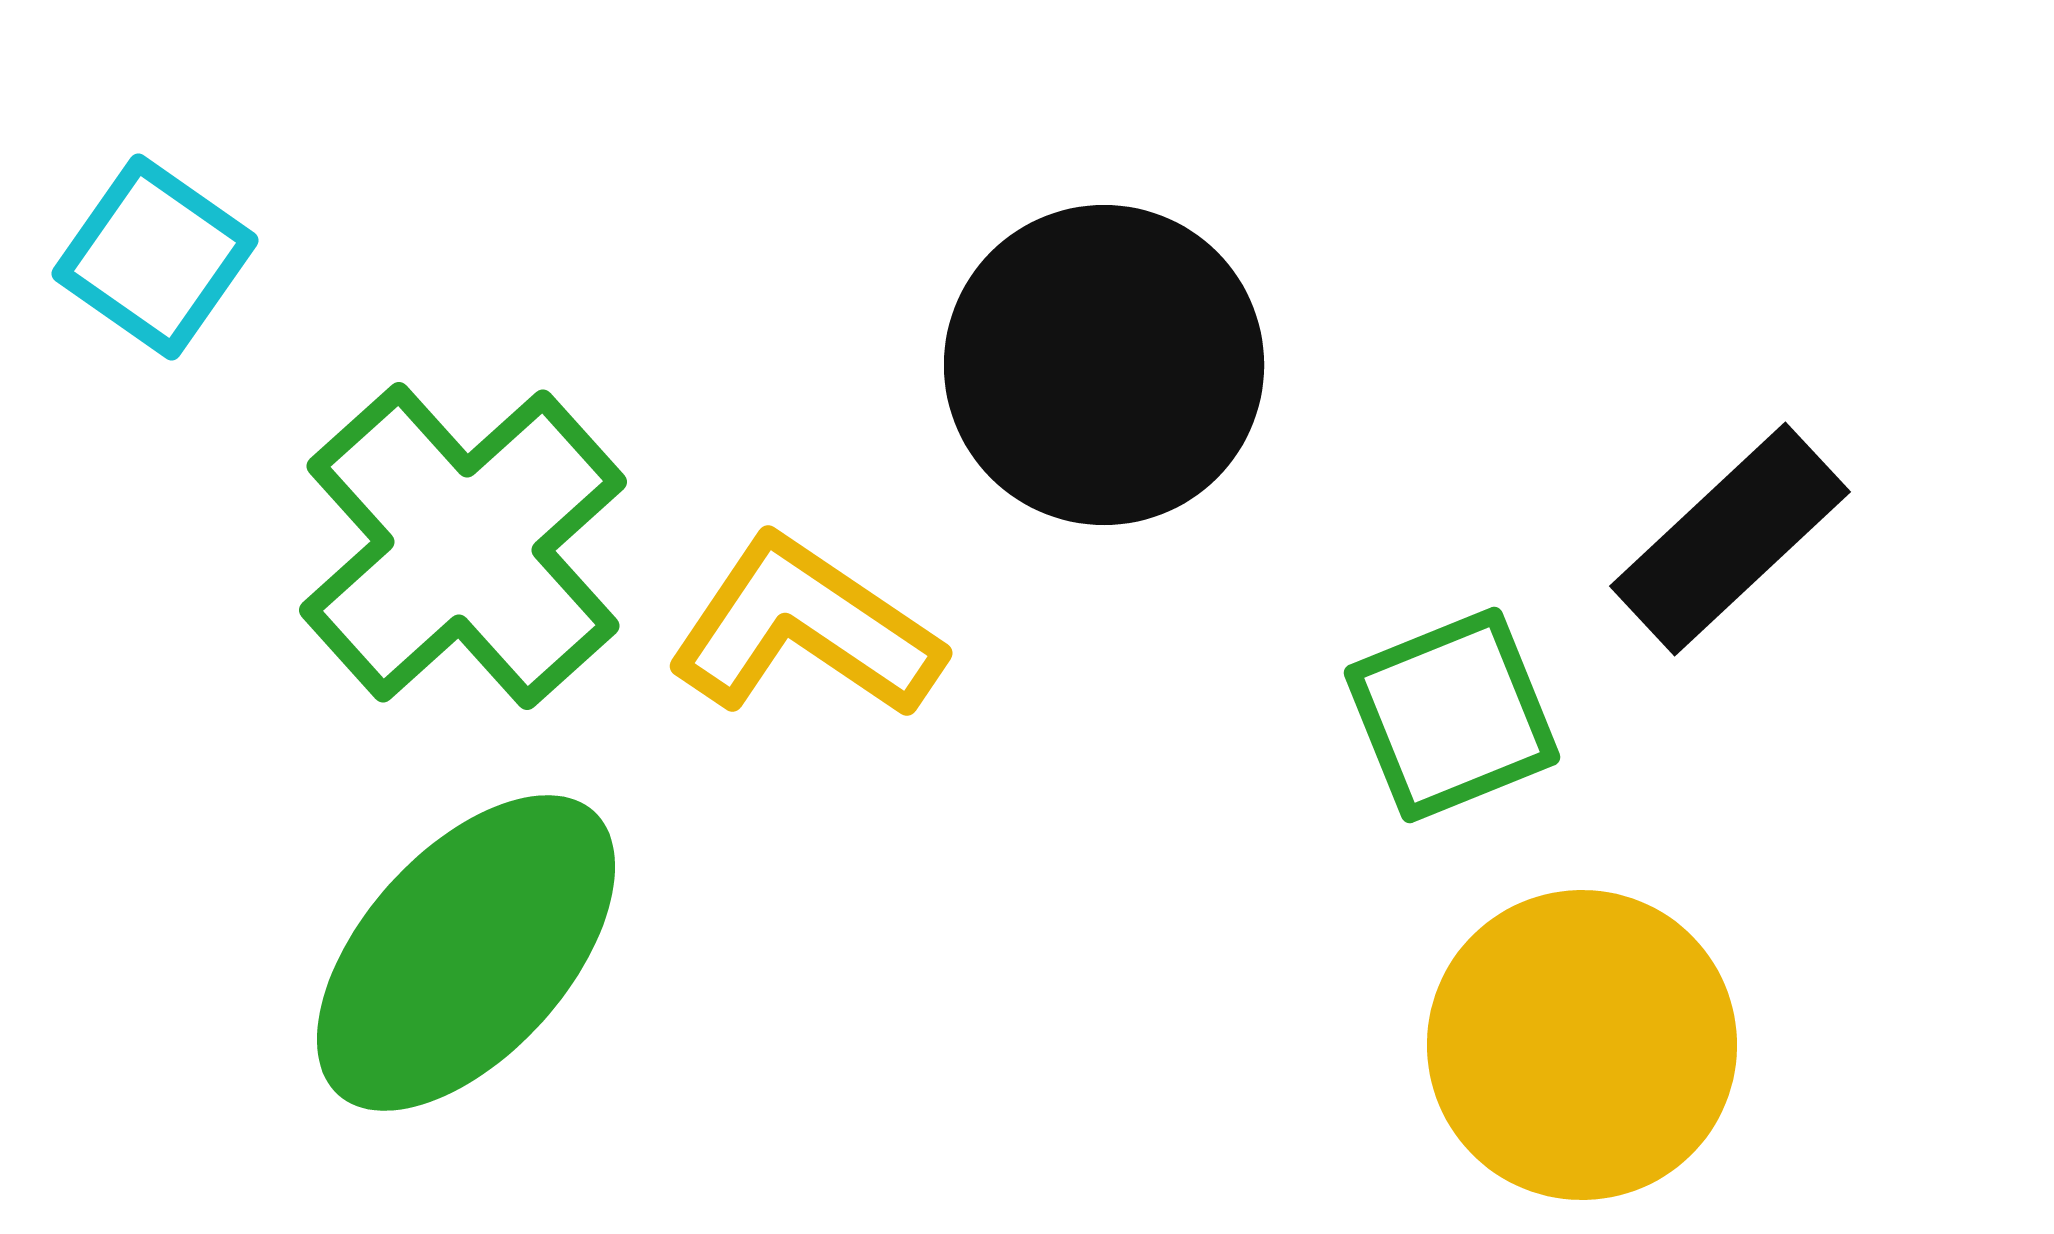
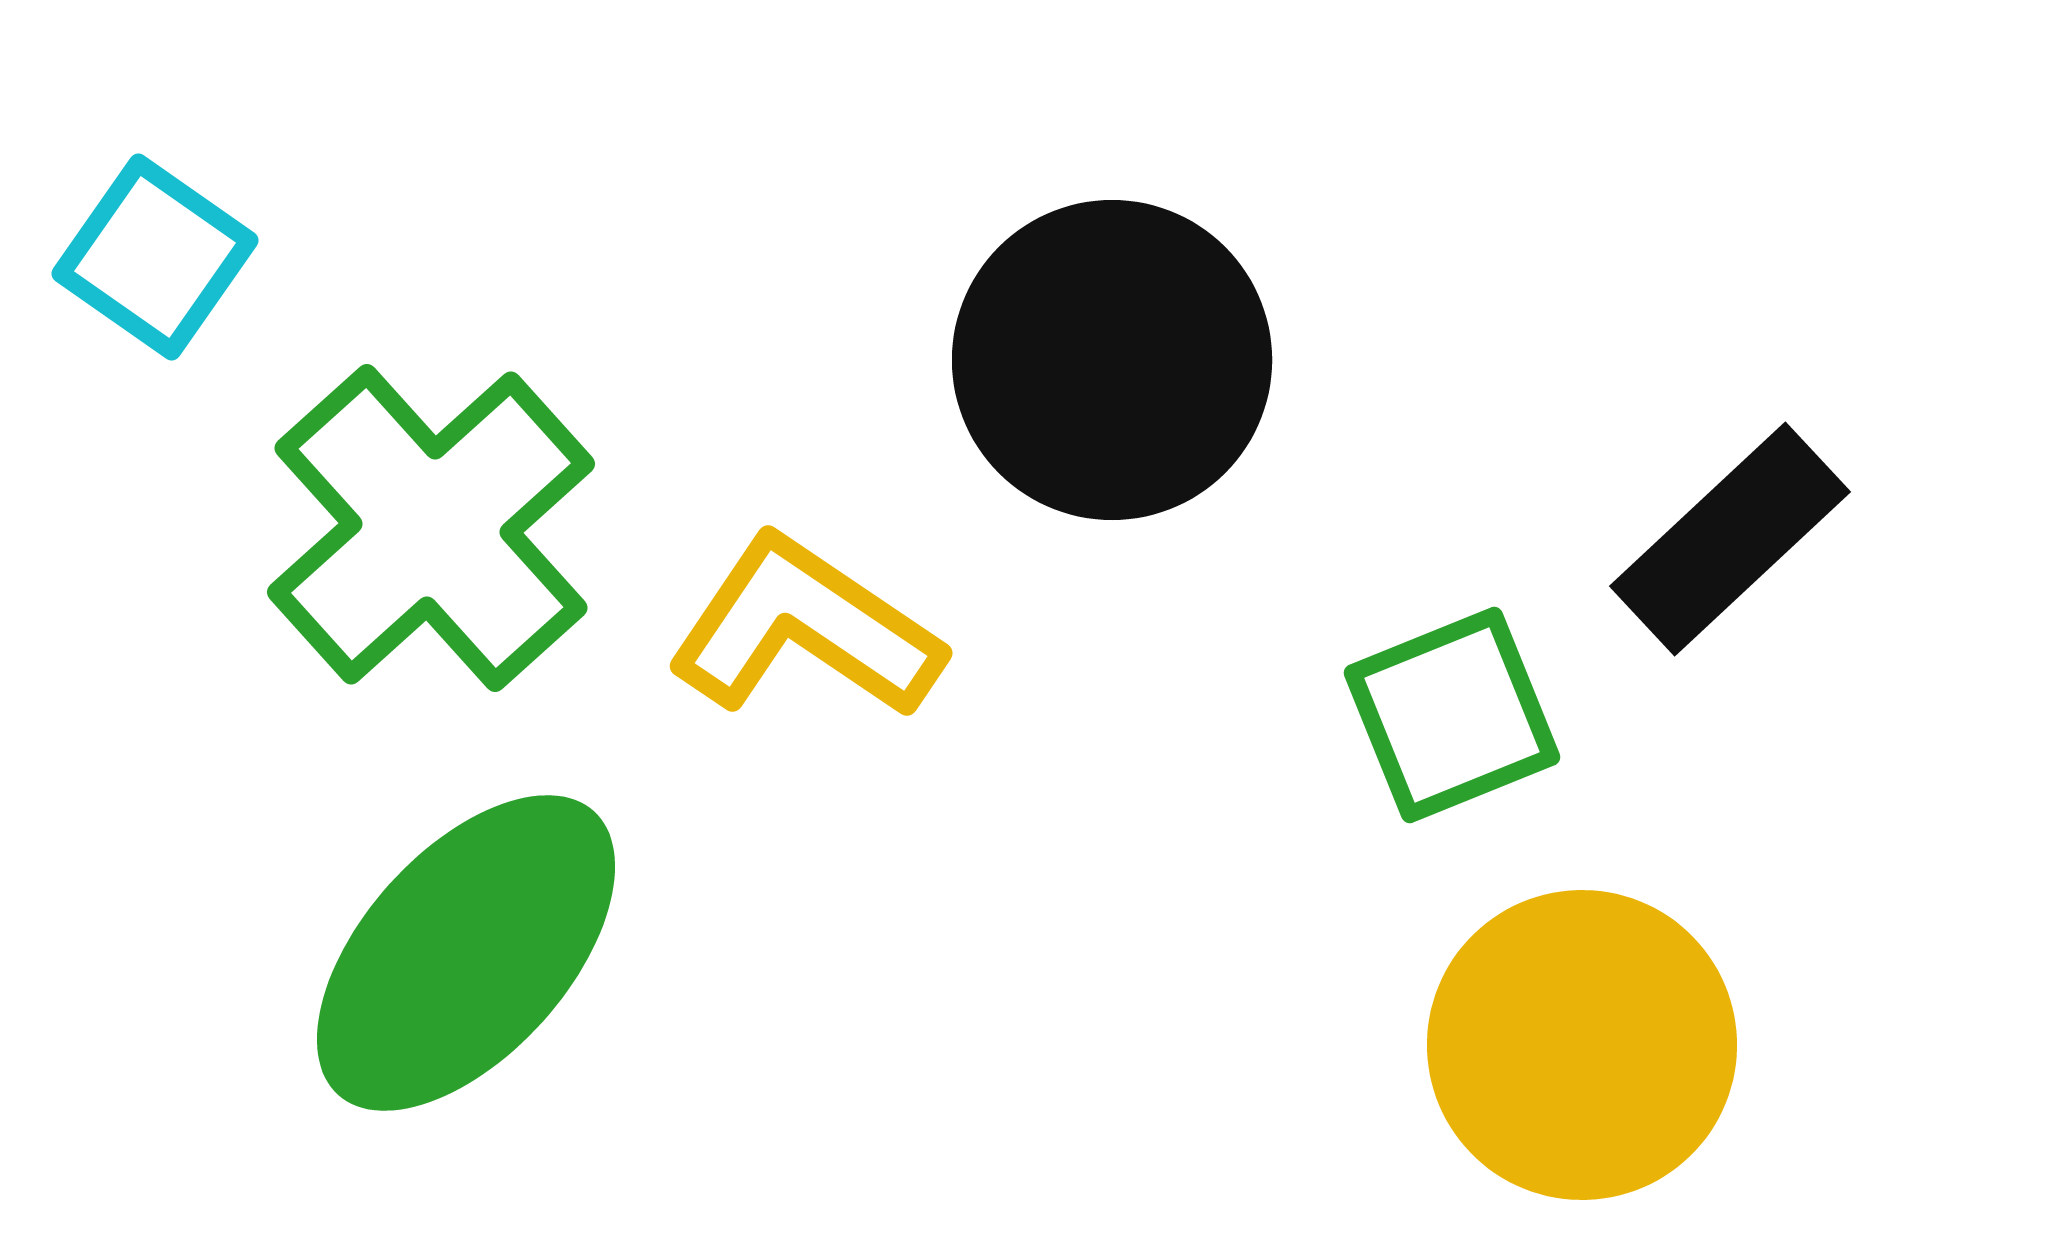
black circle: moved 8 px right, 5 px up
green cross: moved 32 px left, 18 px up
